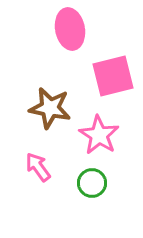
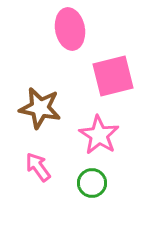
brown star: moved 10 px left
